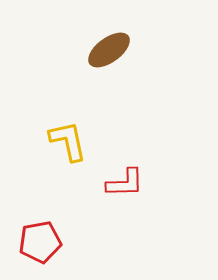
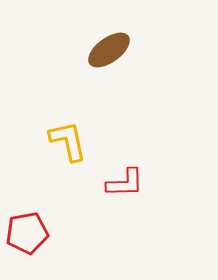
red pentagon: moved 13 px left, 9 px up
